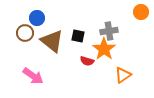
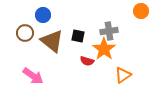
orange circle: moved 1 px up
blue circle: moved 6 px right, 3 px up
